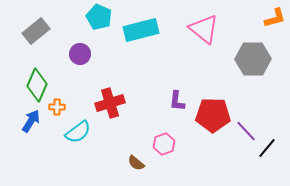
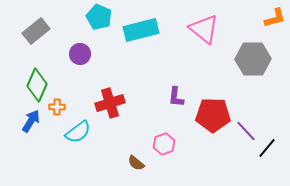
purple L-shape: moved 1 px left, 4 px up
